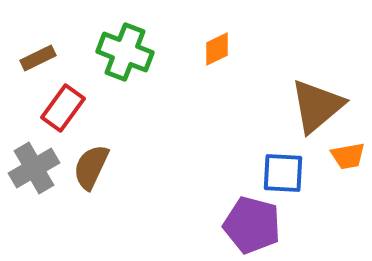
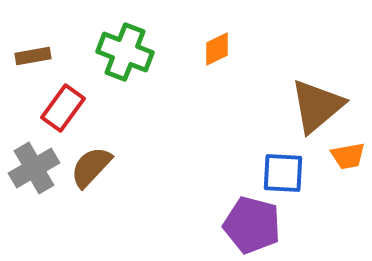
brown rectangle: moved 5 px left, 2 px up; rotated 16 degrees clockwise
brown semicircle: rotated 18 degrees clockwise
